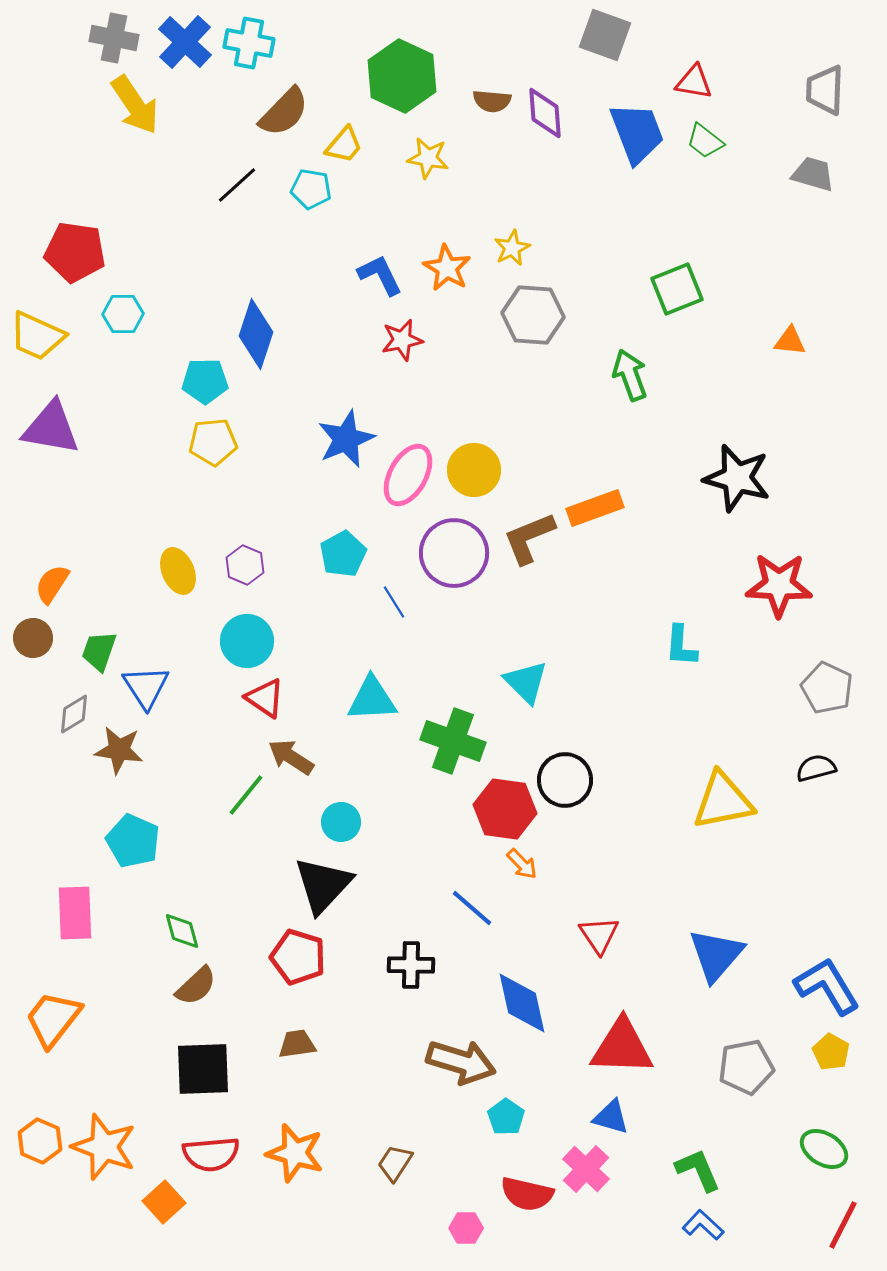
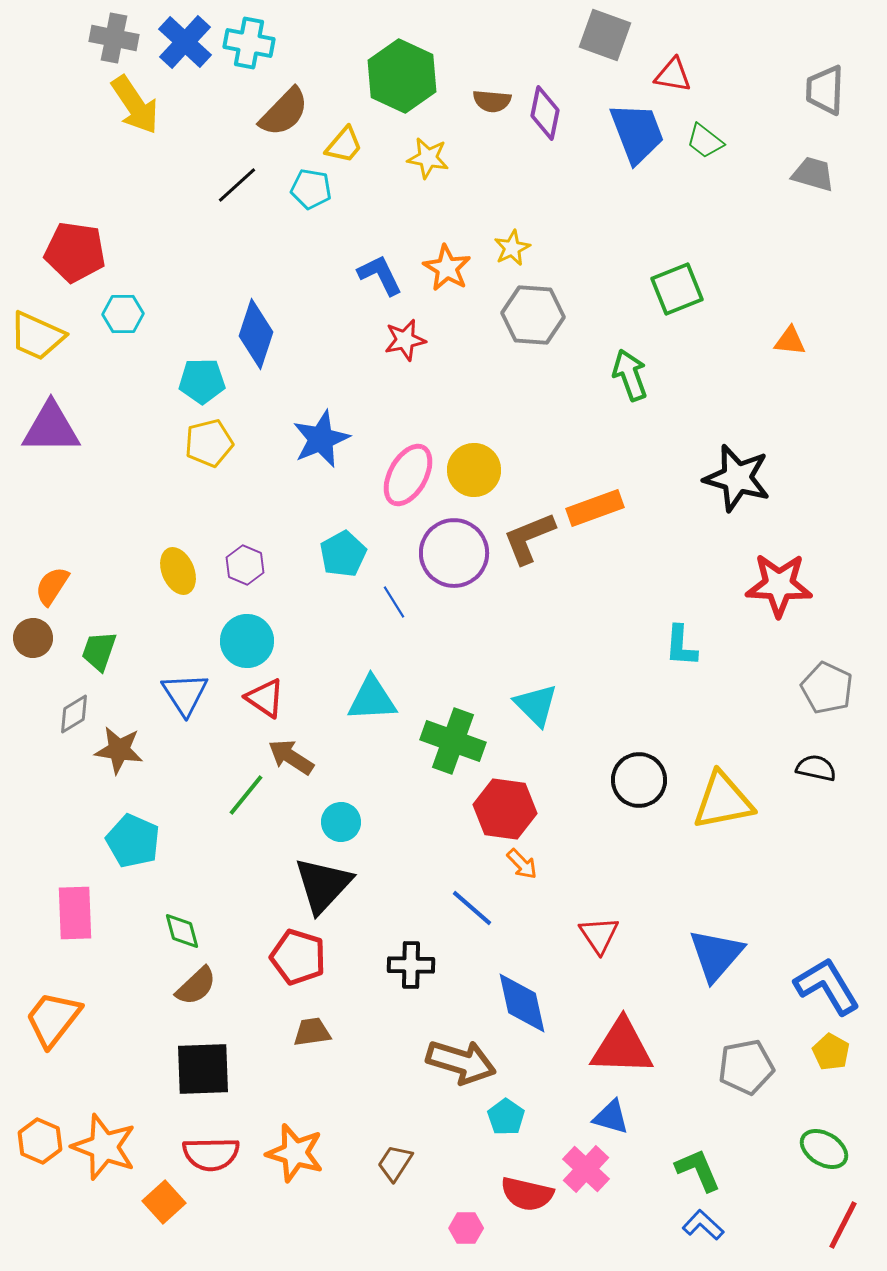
red triangle at (694, 82): moved 21 px left, 7 px up
purple diamond at (545, 113): rotated 16 degrees clockwise
red star at (402, 340): moved 3 px right
cyan pentagon at (205, 381): moved 3 px left
purple triangle at (51, 428): rotated 10 degrees counterclockwise
blue star at (346, 439): moved 25 px left
yellow pentagon at (213, 442): moved 4 px left, 1 px down; rotated 9 degrees counterclockwise
orange semicircle at (52, 584): moved 2 px down
cyan triangle at (526, 682): moved 10 px right, 23 px down
blue triangle at (146, 687): moved 39 px right, 7 px down
black semicircle at (816, 768): rotated 27 degrees clockwise
black circle at (565, 780): moved 74 px right
brown trapezoid at (297, 1044): moved 15 px right, 12 px up
red semicircle at (211, 1154): rotated 4 degrees clockwise
